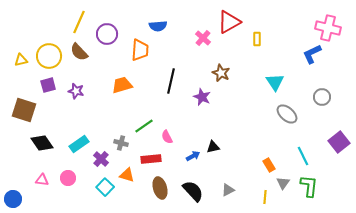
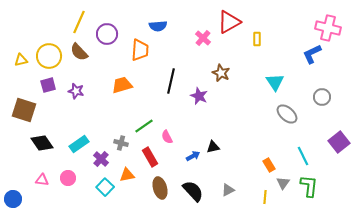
purple star at (202, 97): moved 3 px left, 1 px up
red rectangle at (151, 159): moved 1 px left, 2 px up; rotated 66 degrees clockwise
orange triangle at (127, 175): rotated 28 degrees counterclockwise
